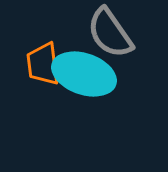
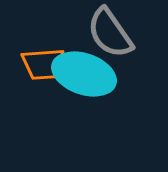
orange trapezoid: rotated 87 degrees counterclockwise
